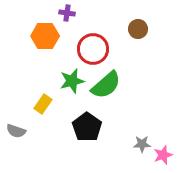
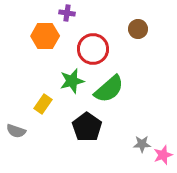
green semicircle: moved 3 px right, 4 px down
